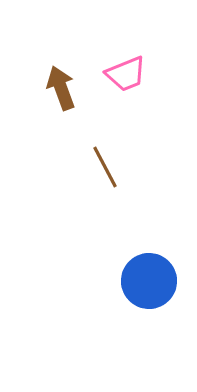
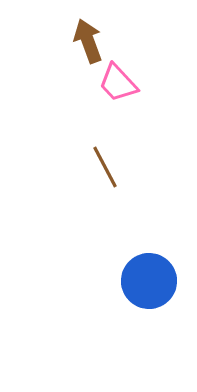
pink trapezoid: moved 8 px left, 9 px down; rotated 69 degrees clockwise
brown arrow: moved 27 px right, 47 px up
